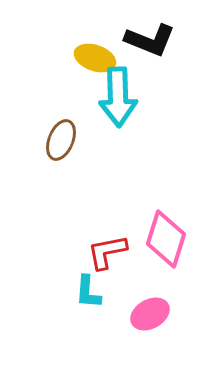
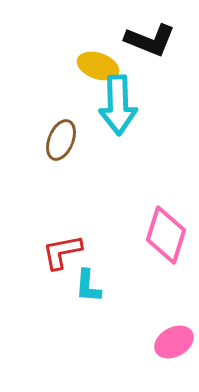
yellow ellipse: moved 3 px right, 8 px down
cyan arrow: moved 8 px down
pink diamond: moved 4 px up
red L-shape: moved 45 px left
cyan L-shape: moved 6 px up
pink ellipse: moved 24 px right, 28 px down
